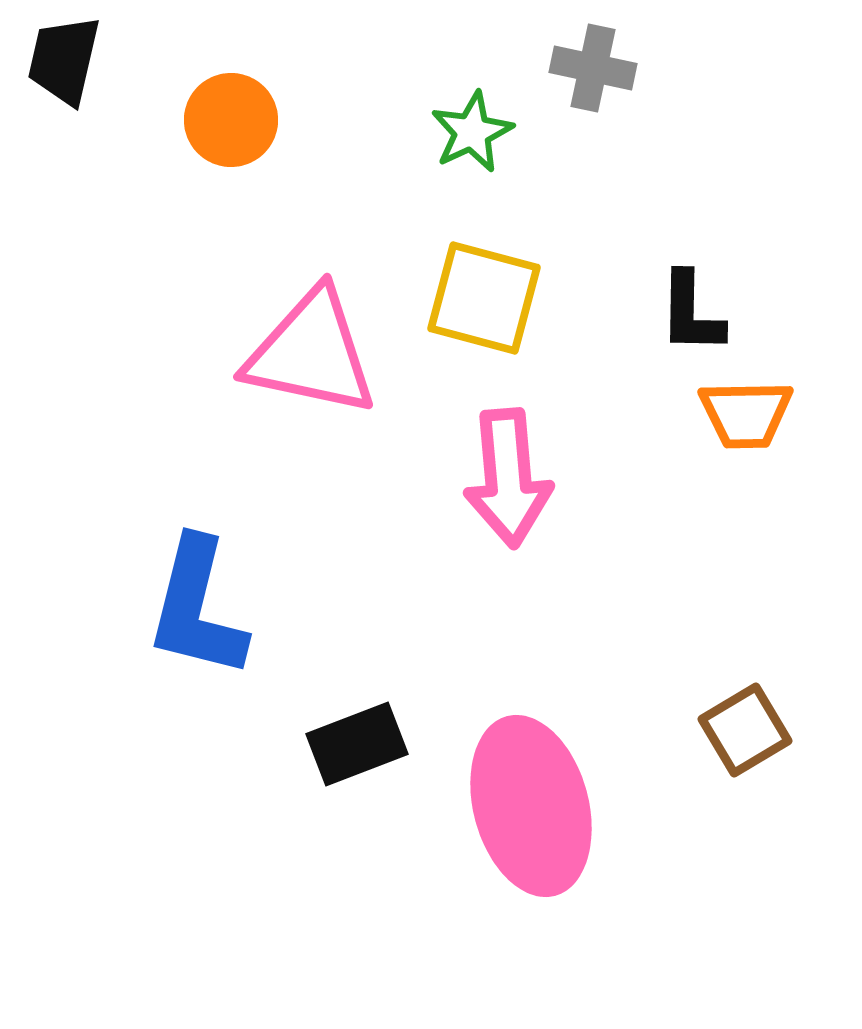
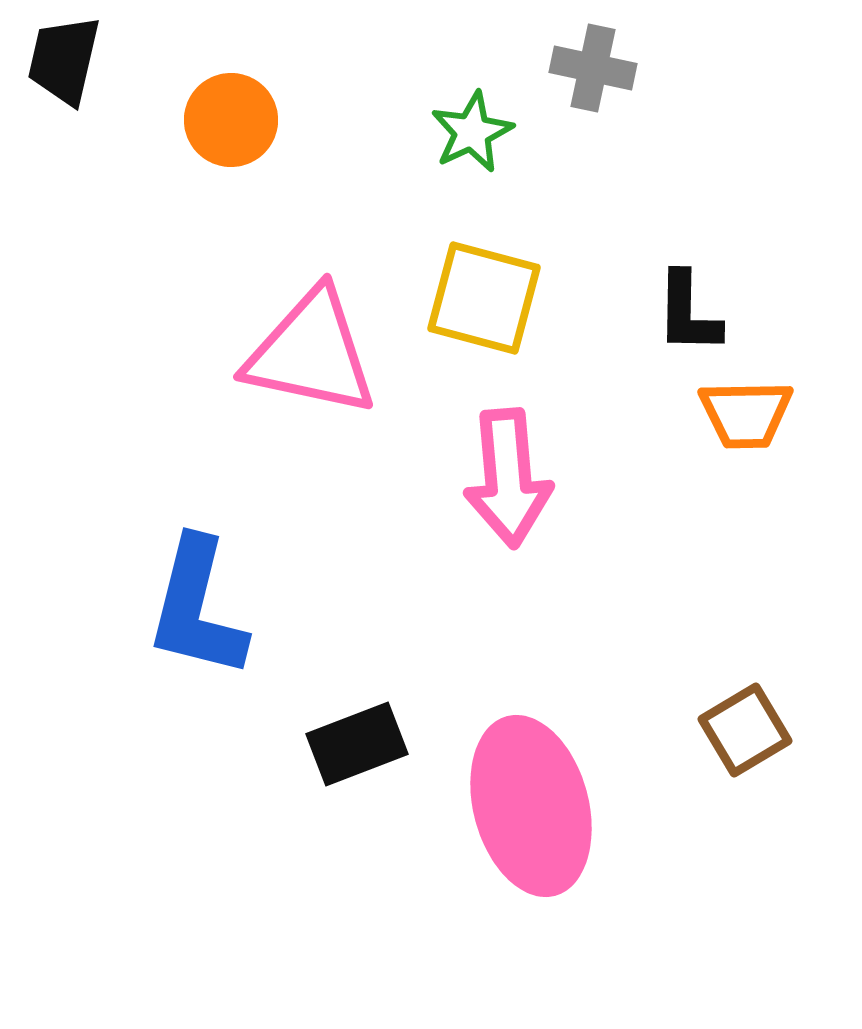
black L-shape: moved 3 px left
